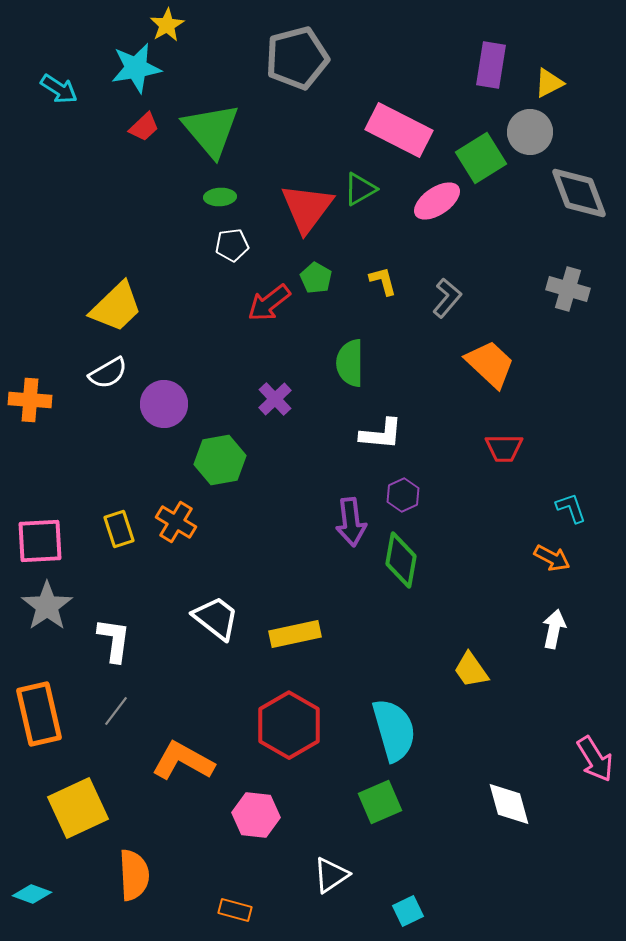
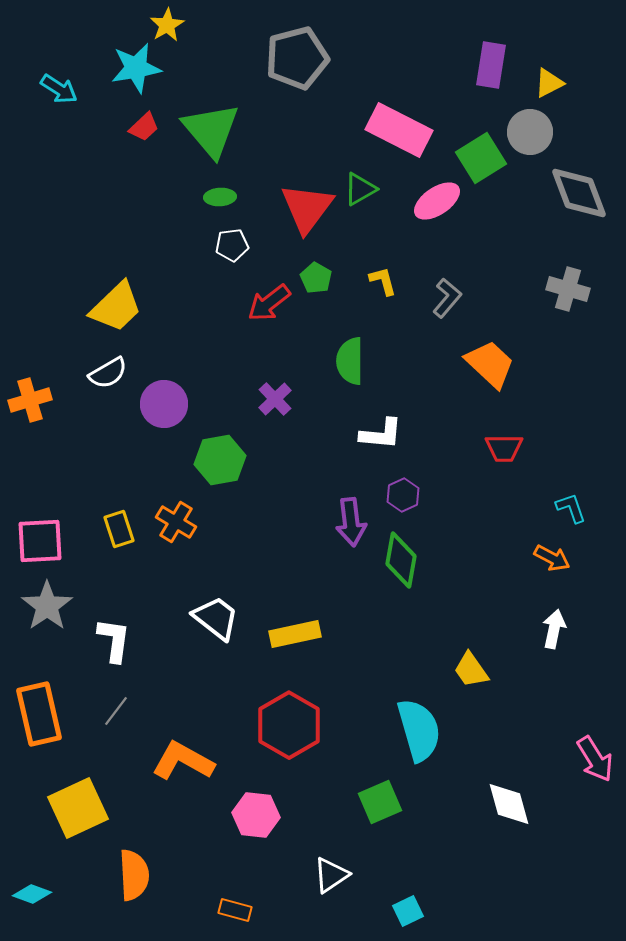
green semicircle at (350, 363): moved 2 px up
orange cross at (30, 400): rotated 21 degrees counterclockwise
cyan semicircle at (394, 730): moved 25 px right
